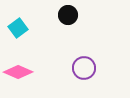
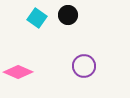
cyan square: moved 19 px right, 10 px up; rotated 18 degrees counterclockwise
purple circle: moved 2 px up
